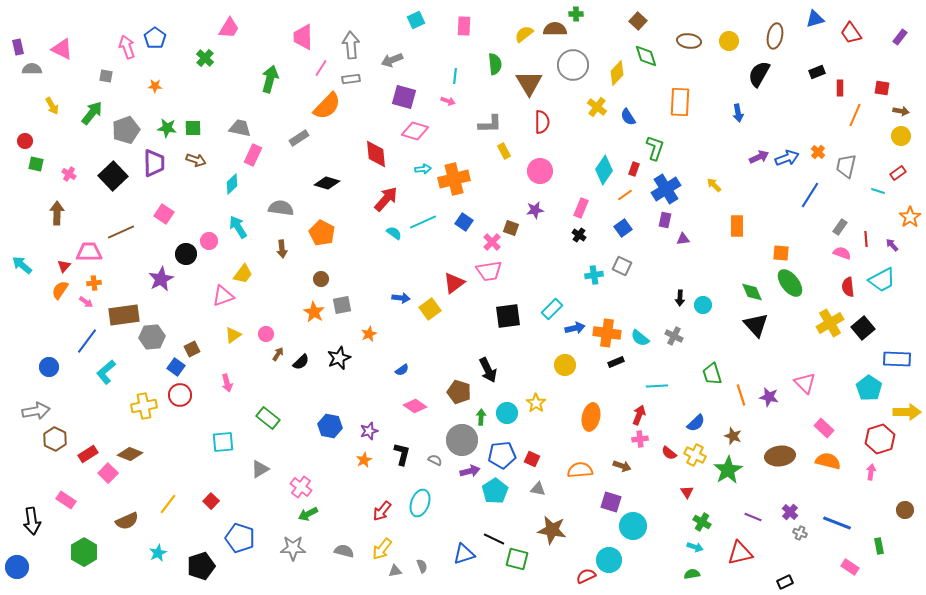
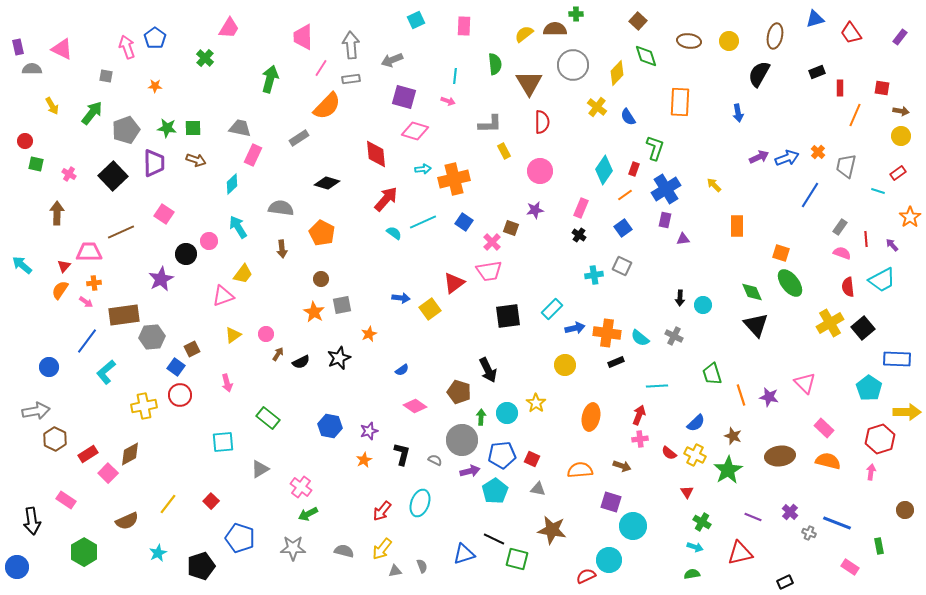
orange square at (781, 253): rotated 12 degrees clockwise
black semicircle at (301, 362): rotated 18 degrees clockwise
brown diamond at (130, 454): rotated 50 degrees counterclockwise
gray cross at (800, 533): moved 9 px right
